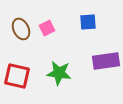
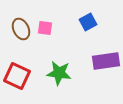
blue square: rotated 24 degrees counterclockwise
pink square: moved 2 px left; rotated 35 degrees clockwise
red square: rotated 12 degrees clockwise
